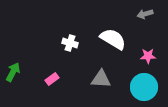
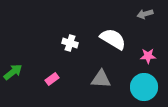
green arrow: rotated 24 degrees clockwise
